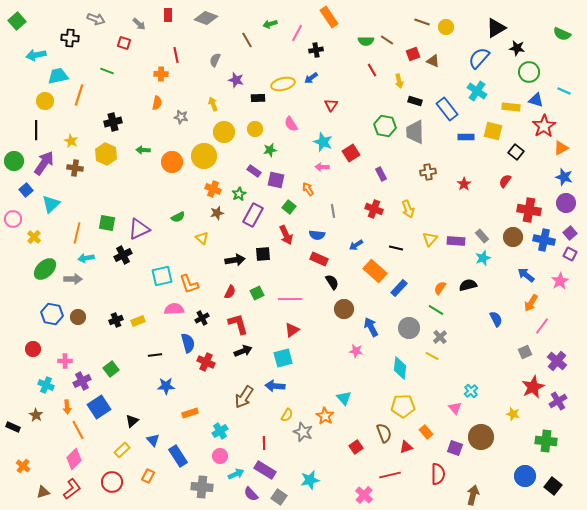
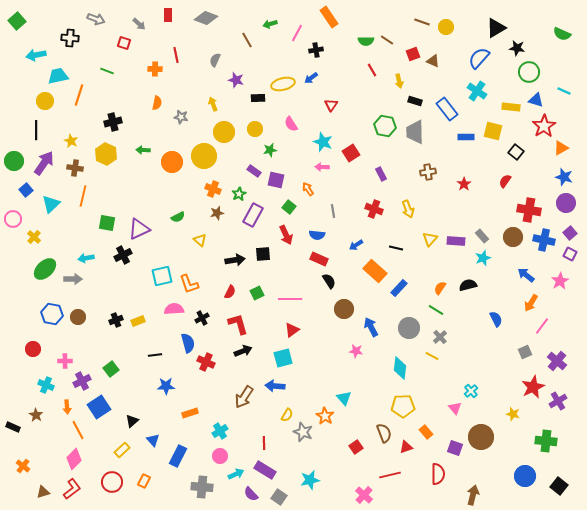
orange cross at (161, 74): moved 6 px left, 5 px up
orange line at (77, 233): moved 6 px right, 37 px up
yellow triangle at (202, 238): moved 2 px left, 2 px down
black semicircle at (332, 282): moved 3 px left, 1 px up
blue rectangle at (178, 456): rotated 60 degrees clockwise
orange rectangle at (148, 476): moved 4 px left, 5 px down
black square at (553, 486): moved 6 px right
